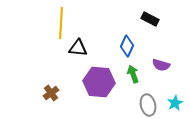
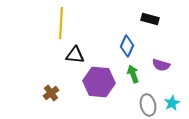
black rectangle: rotated 12 degrees counterclockwise
black triangle: moved 3 px left, 7 px down
cyan star: moved 3 px left
